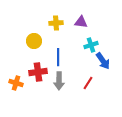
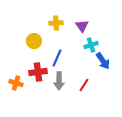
purple triangle: moved 1 px right, 4 px down; rotated 48 degrees clockwise
blue line: moved 1 px left, 1 px down; rotated 24 degrees clockwise
red line: moved 4 px left, 2 px down
